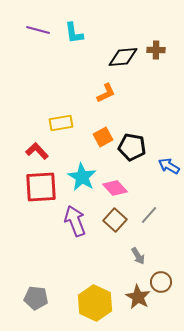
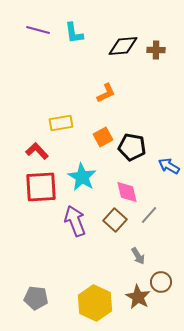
black diamond: moved 11 px up
pink diamond: moved 12 px right, 4 px down; rotated 30 degrees clockwise
